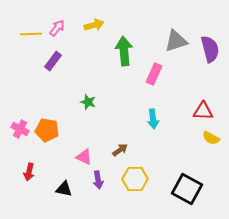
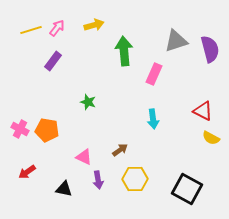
yellow line: moved 4 px up; rotated 15 degrees counterclockwise
red triangle: rotated 25 degrees clockwise
red arrow: moved 2 px left; rotated 42 degrees clockwise
